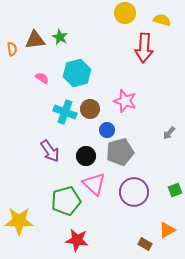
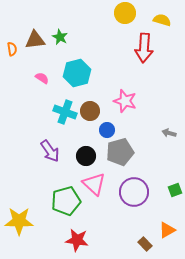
brown circle: moved 2 px down
gray arrow: rotated 64 degrees clockwise
brown rectangle: rotated 16 degrees clockwise
